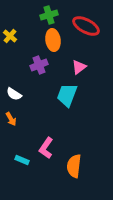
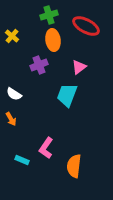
yellow cross: moved 2 px right
